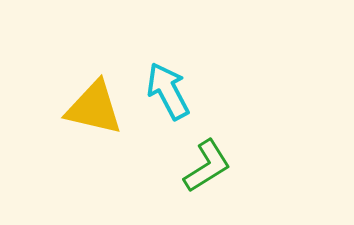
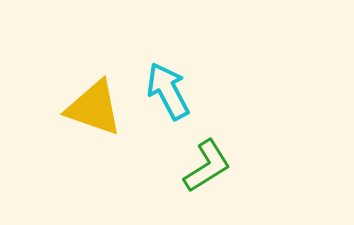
yellow triangle: rotated 6 degrees clockwise
